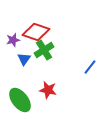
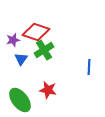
blue triangle: moved 3 px left
blue line: moved 1 px left; rotated 35 degrees counterclockwise
